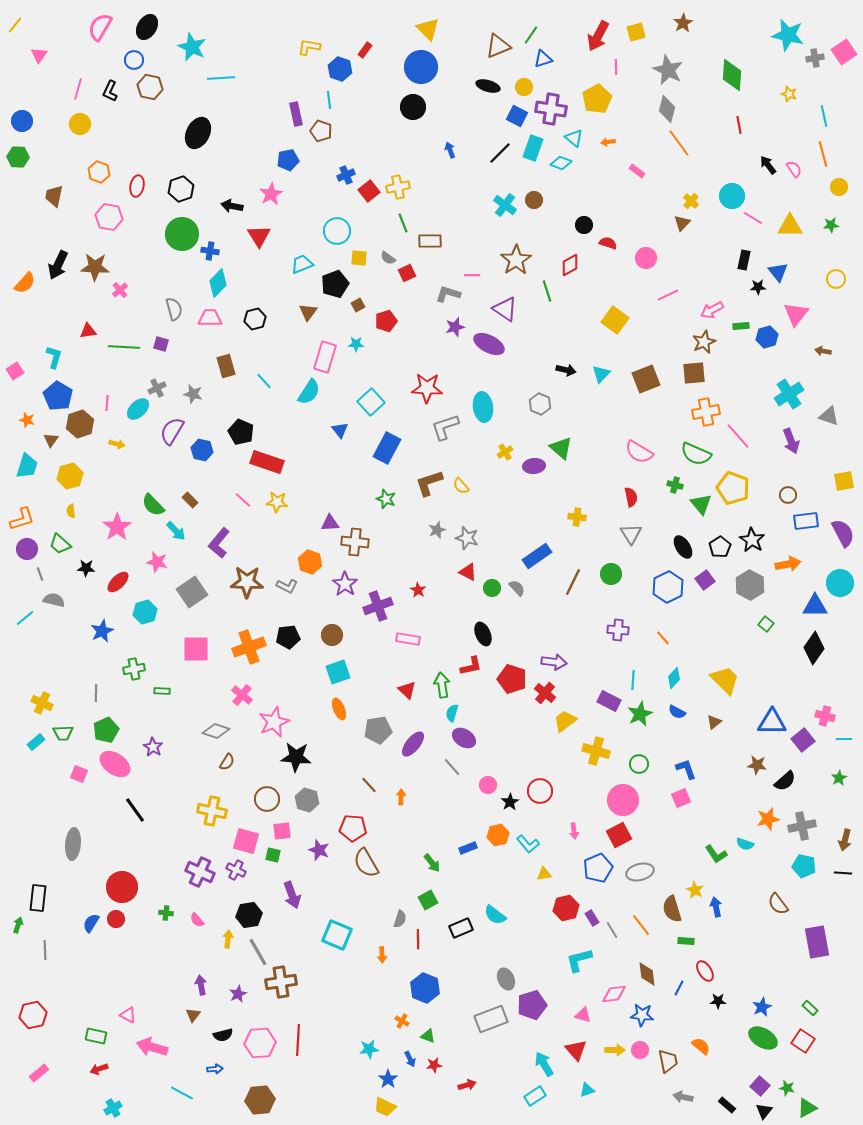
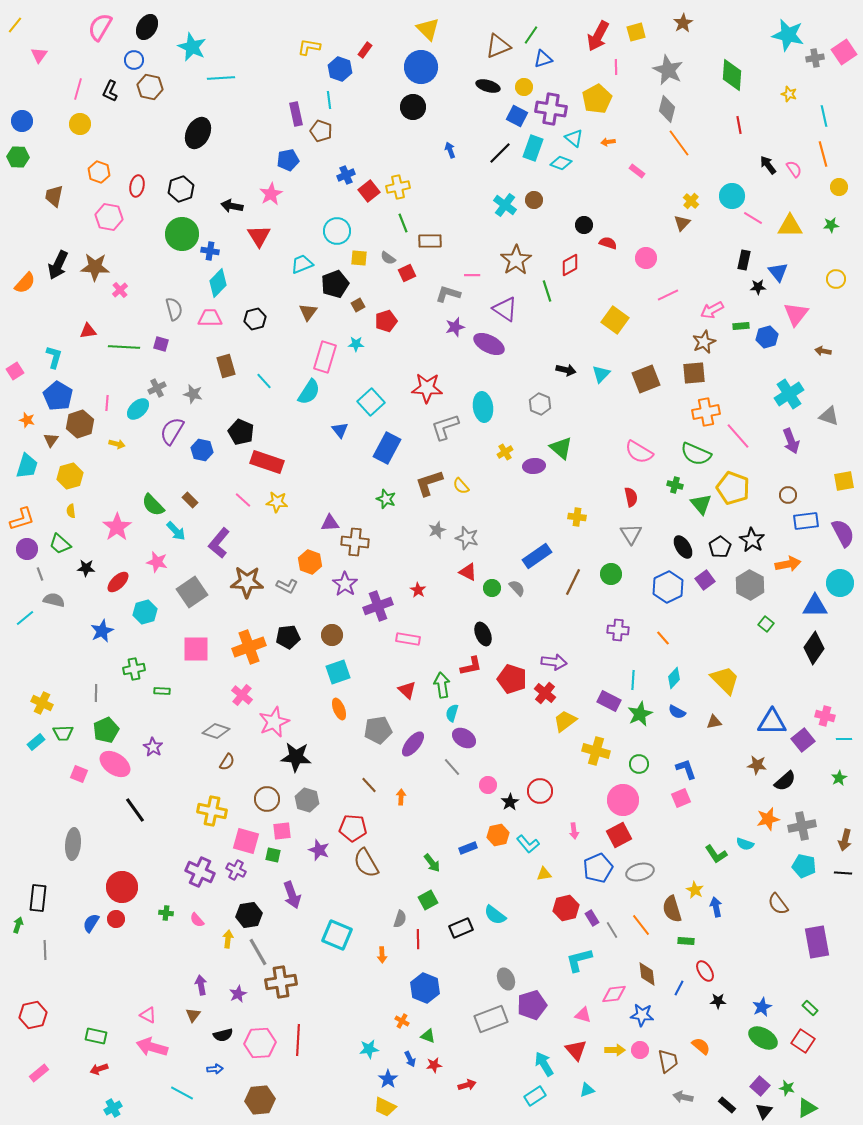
brown triangle at (714, 722): rotated 28 degrees clockwise
pink triangle at (128, 1015): moved 20 px right
